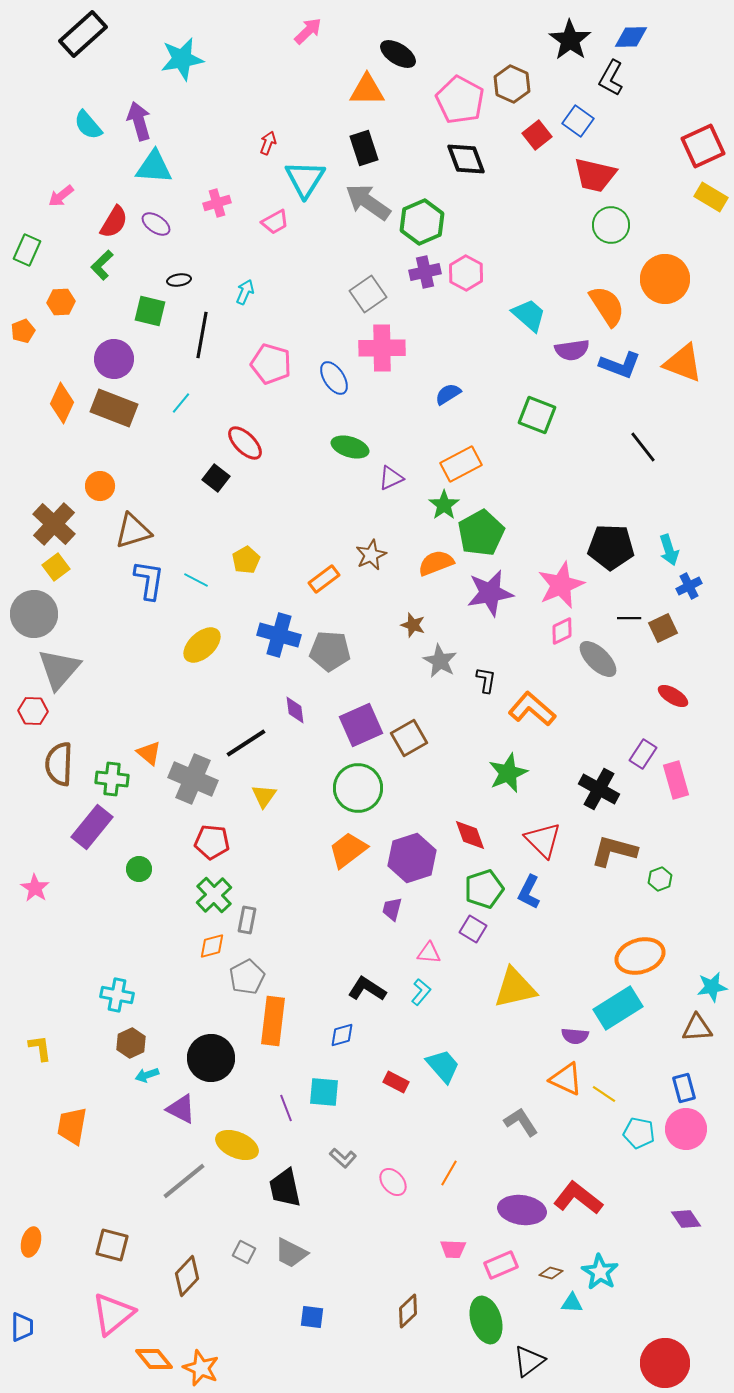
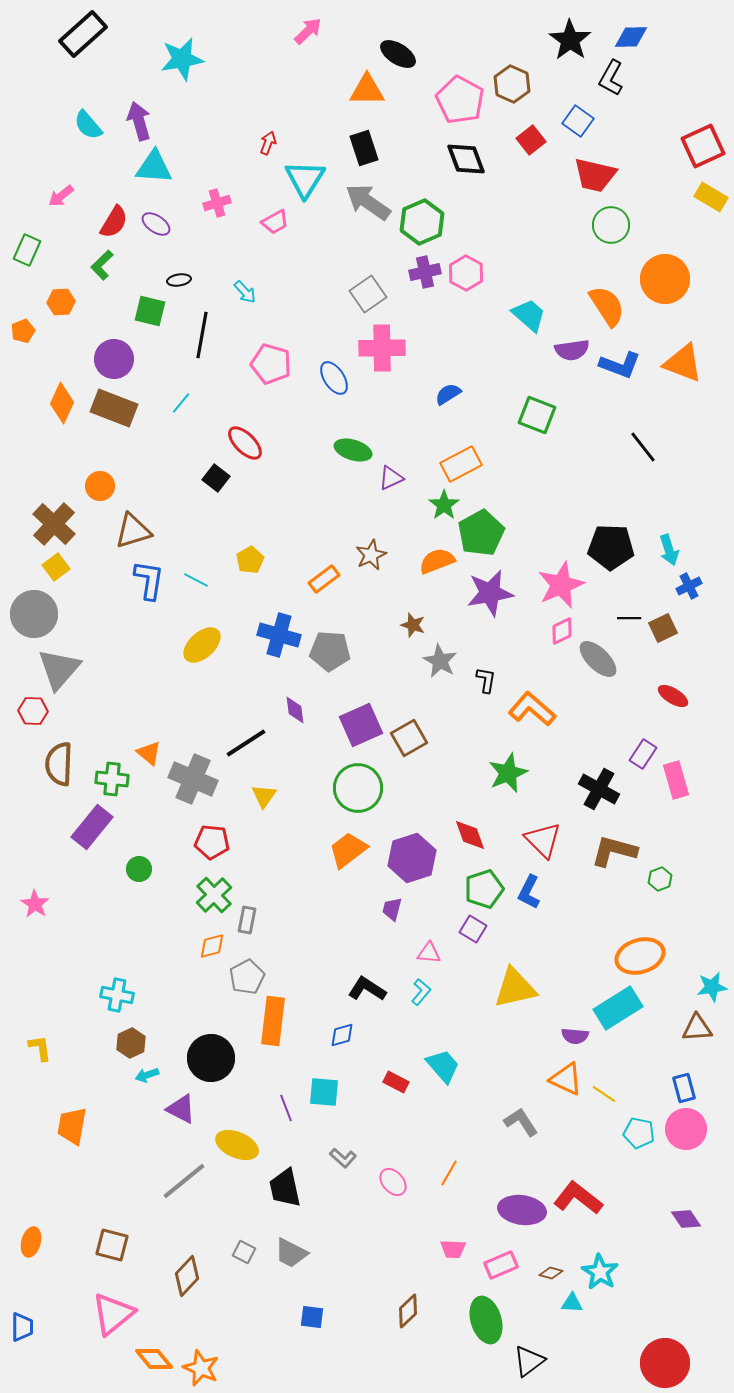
red square at (537, 135): moved 6 px left, 5 px down
cyan arrow at (245, 292): rotated 115 degrees clockwise
green ellipse at (350, 447): moved 3 px right, 3 px down
yellow pentagon at (246, 560): moved 4 px right
orange semicircle at (436, 563): moved 1 px right, 2 px up
pink star at (35, 888): moved 16 px down
